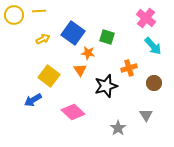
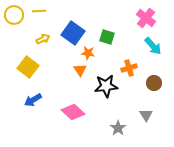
yellow square: moved 21 px left, 9 px up
black star: rotated 10 degrees clockwise
